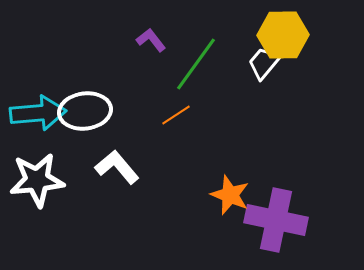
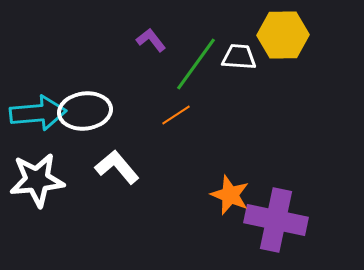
white trapezoid: moved 25 px left, 6 px up; rotated 54 degrees clockwise
